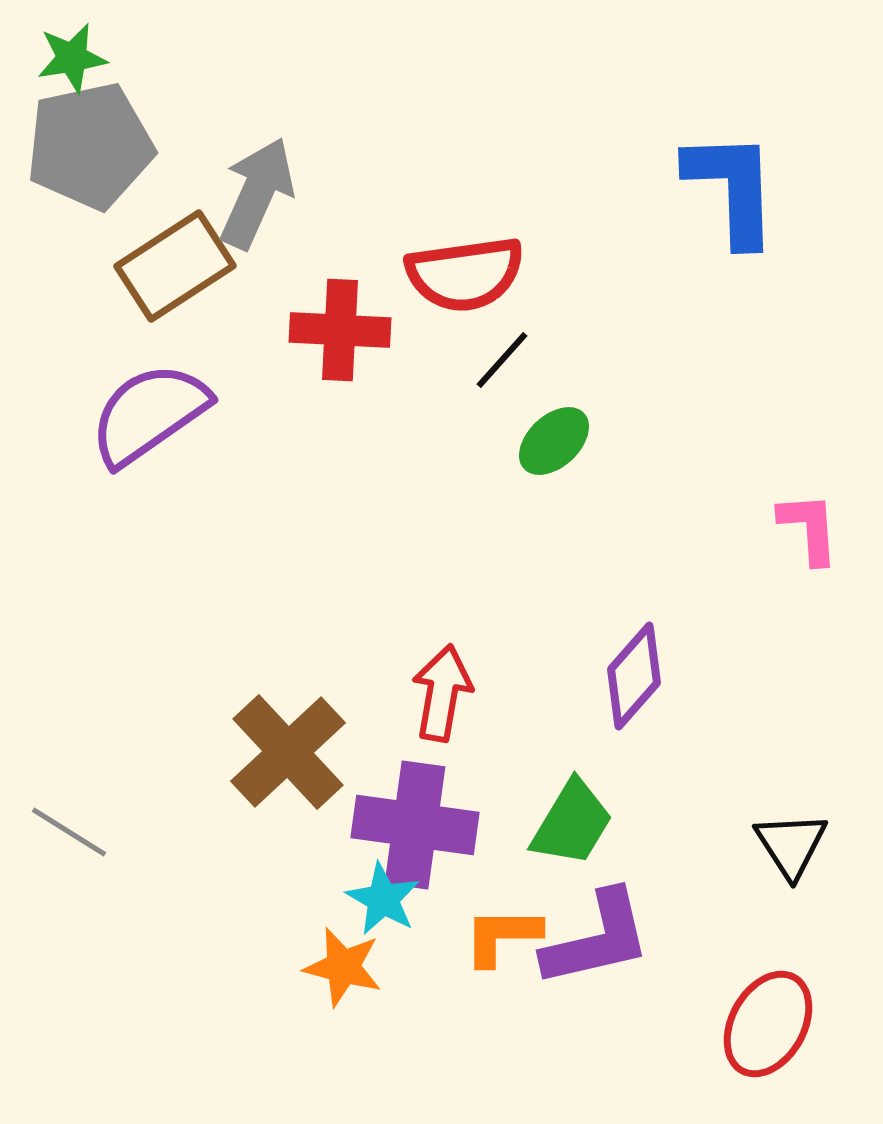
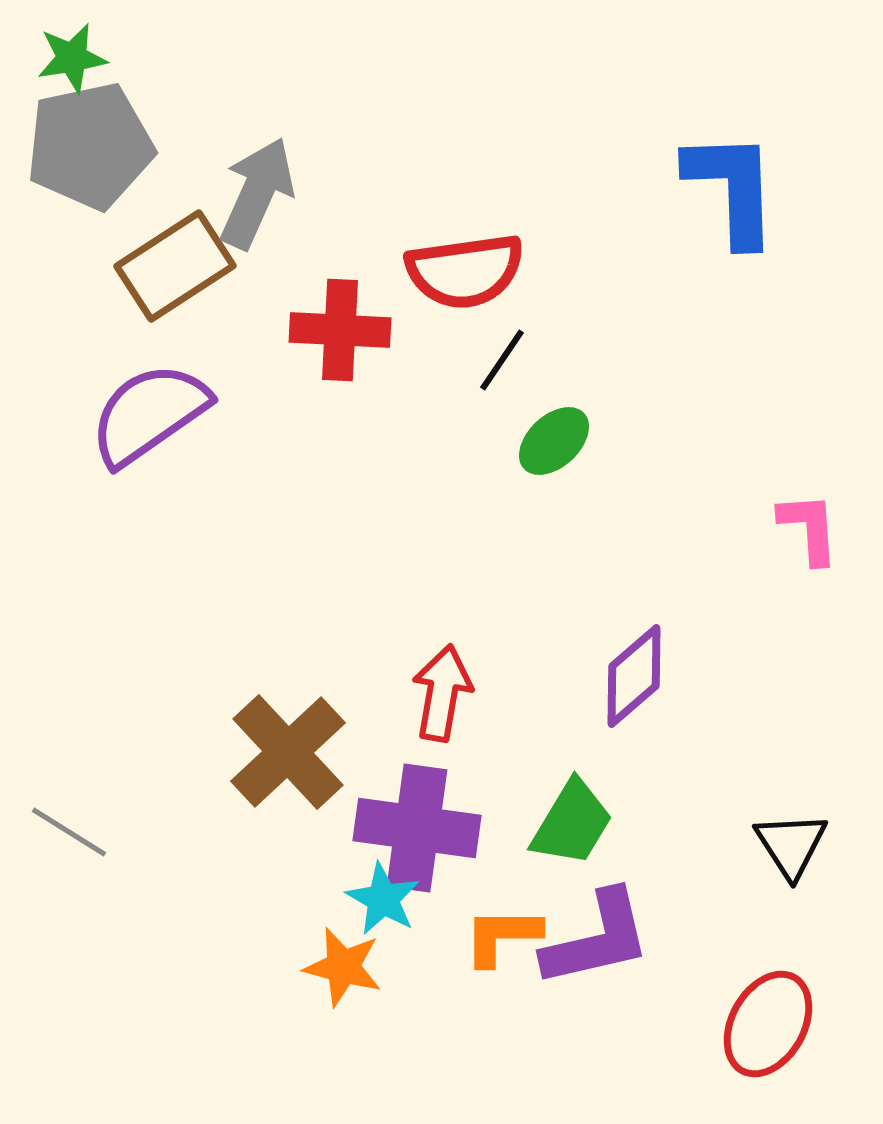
red semicircle: moved 3 px up
black line: rotated 8 degrees counterclockwise
purple diamond: rotated 8 degrees clockwise
purple cross: moved 2 px right, 3 px down
